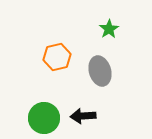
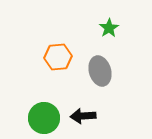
green star: moved 1 px up
orange hexagon: moved 1 px right; rotated 8 degrees clockwise
